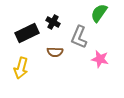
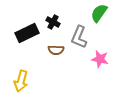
brown semicircle: moved 1 px right, 2 px up
yellow arrow: moved 13 px down
